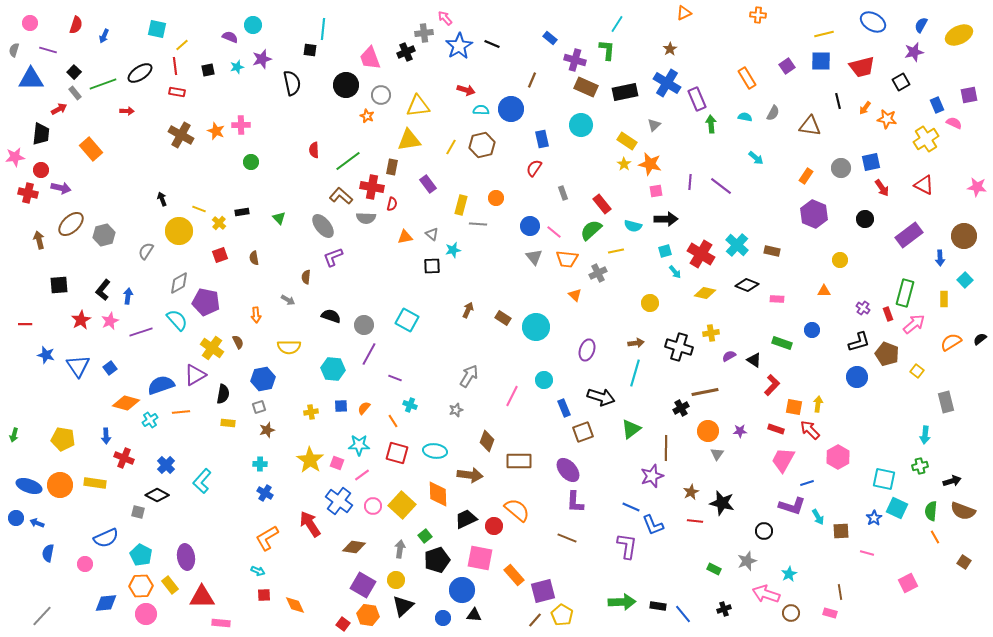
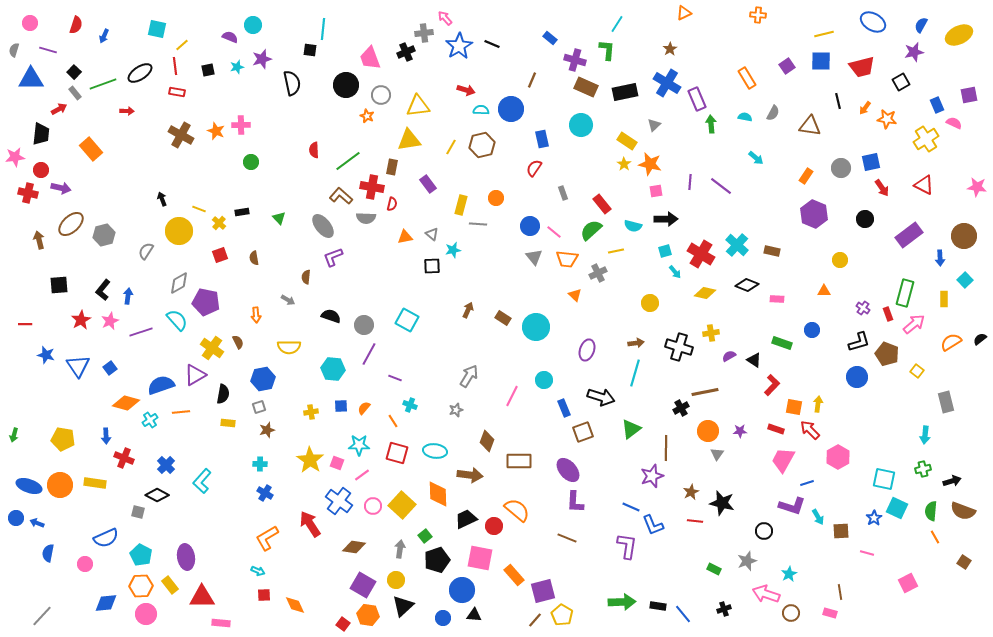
green cross at (920, 466): moved 3 px right, 3 px down
